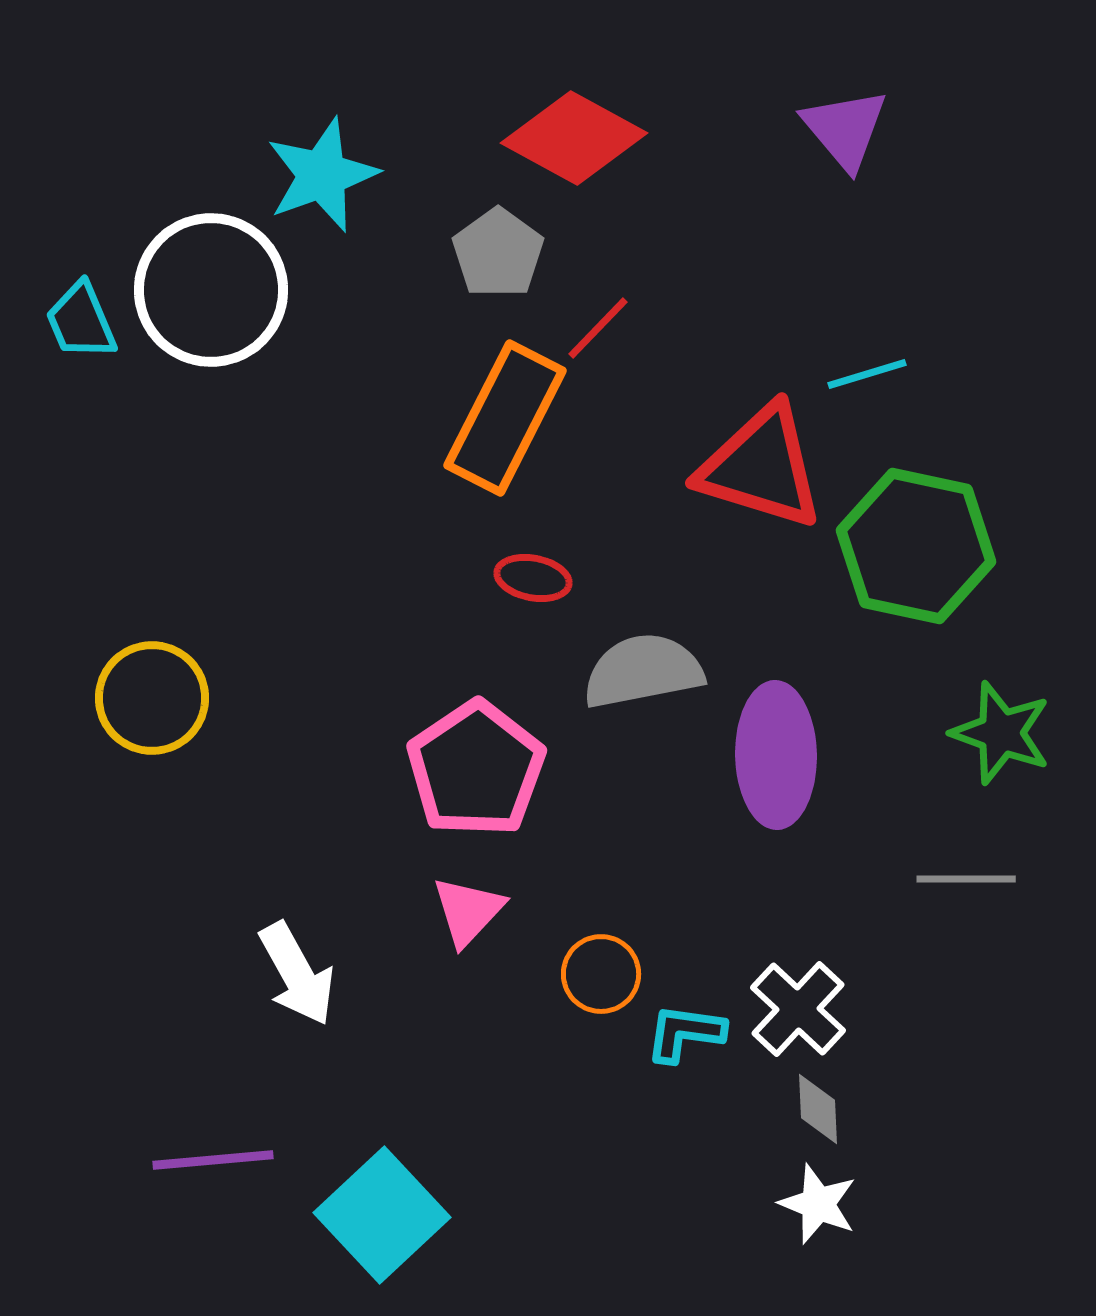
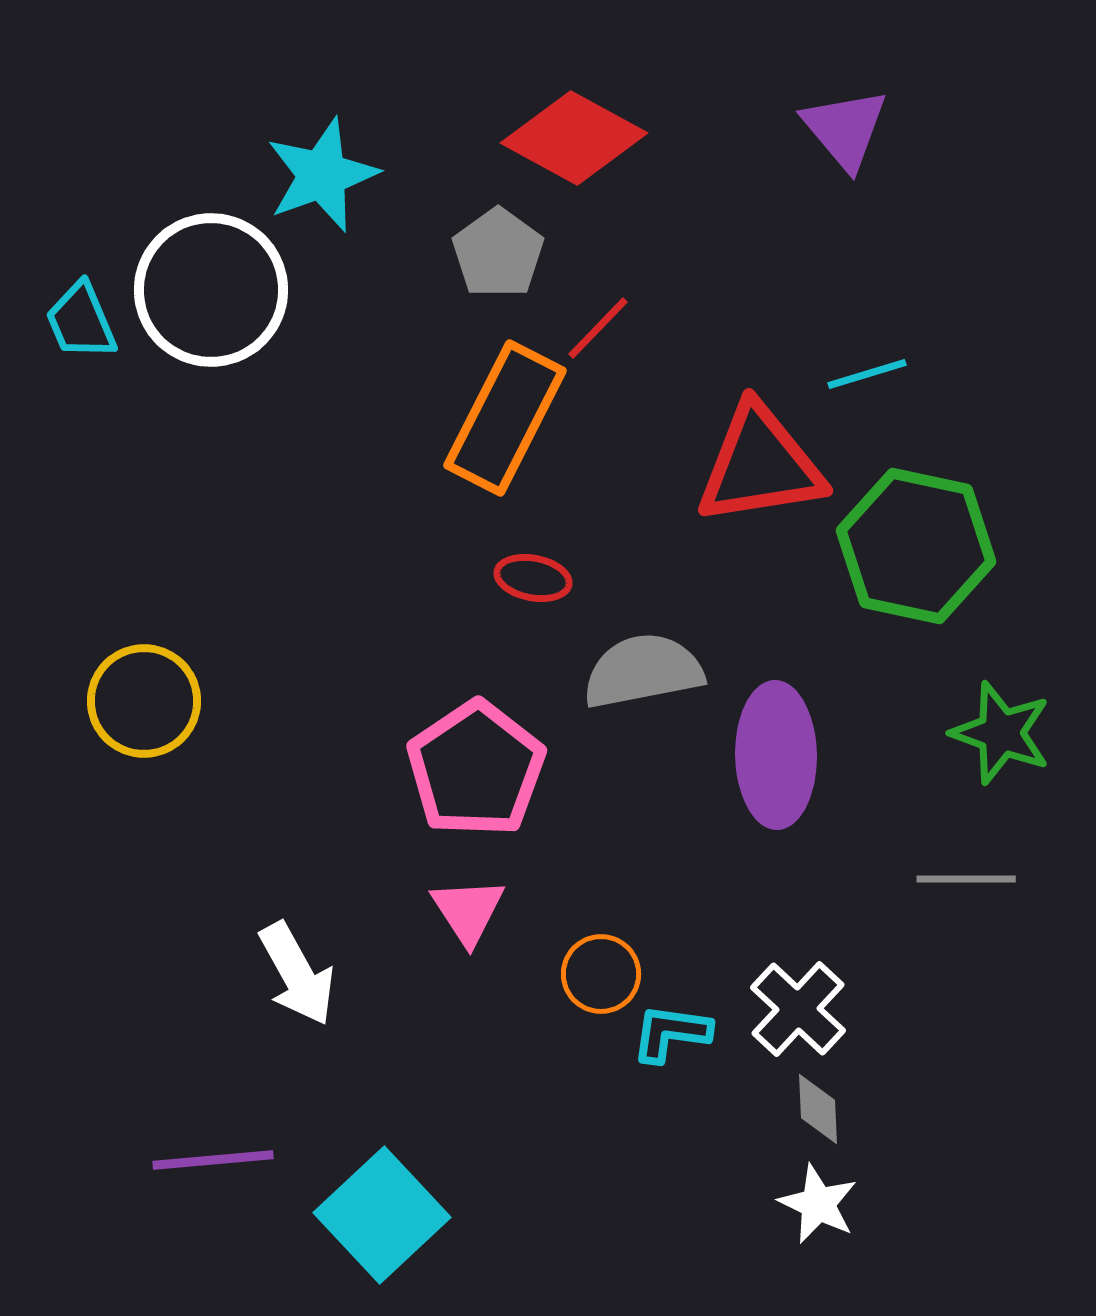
red triangle: moved 1 px left, 2 px up; rotated 26 degrees counterclockwise
yellow circle: moved 8 px left, 3 px down
pink triangle: rotated 16 degrees counterclockwise
cyan L-shape: moved 14 px left
white star: rotated 4 degrees clockwise
